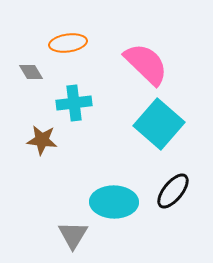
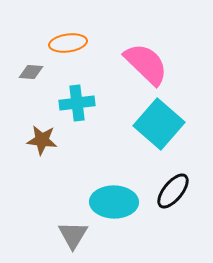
gray diamond: rotated 55 degrees counterclockwise
cyan cross: moved 3 px right
